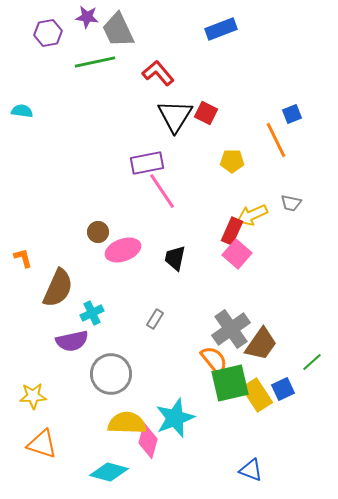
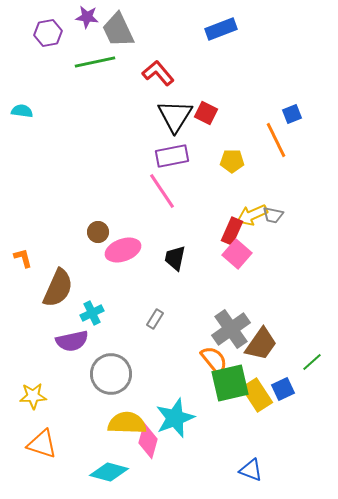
purple rectangle at (147, 163): moved 25 px right, 7 px up
gray trapezoid at (291, 203): moved 18 px left, 12 px down
